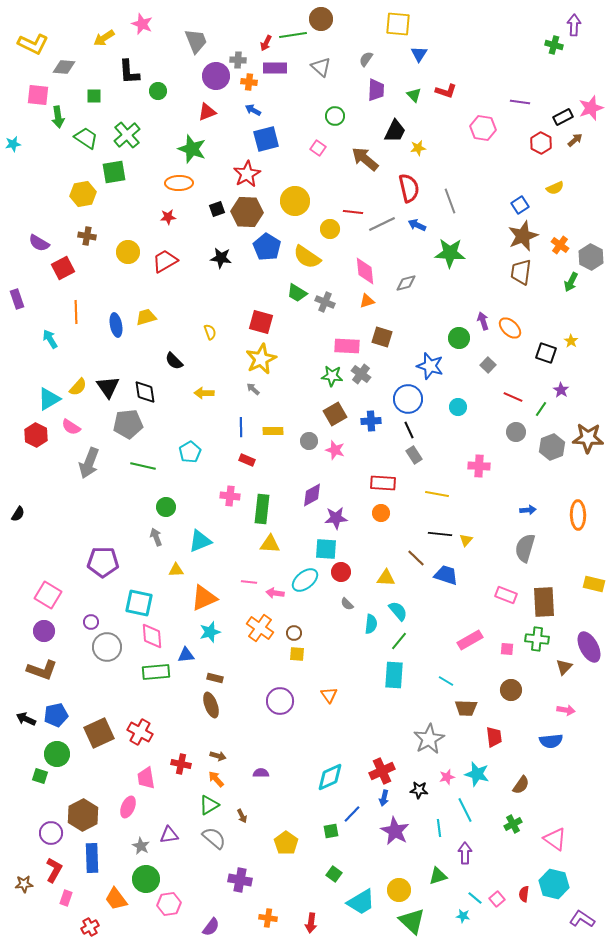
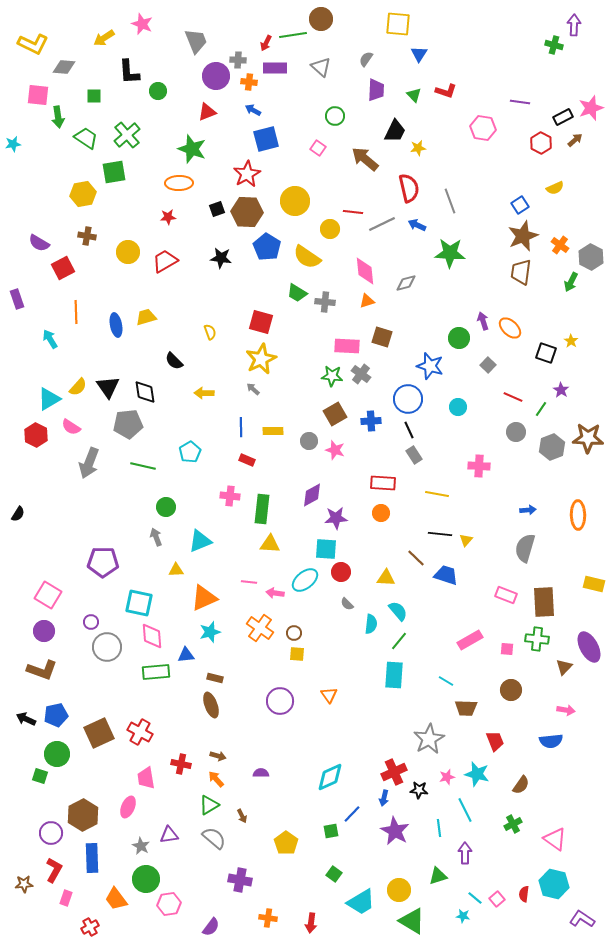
gray cross at (325, 302): rotated 18 degrees counterclockwise
red trapezoid at (494, 737): moved 1 px right, 4 px down; rotated 15 degrees counterclockwise
red cross at (382, 771): moved 12 px right, 1 px down
green triangle at (412, 921): rotated 12 degrees counterclockwise
